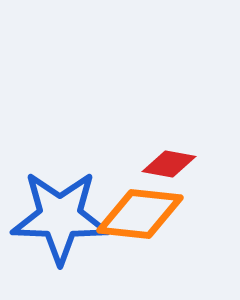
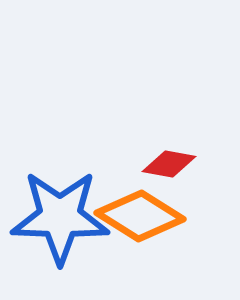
orange diamond: moved 2 px down; rotated 26 degrees clockwise
